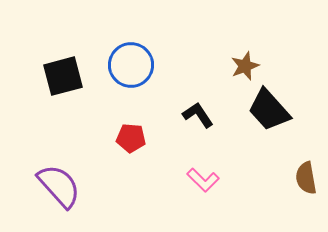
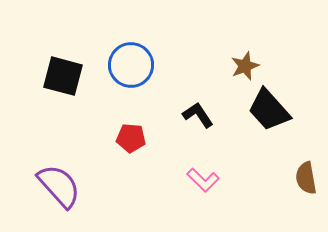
black square: rotated 30 degrees clockwise
